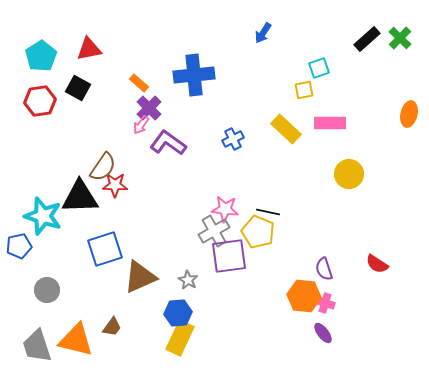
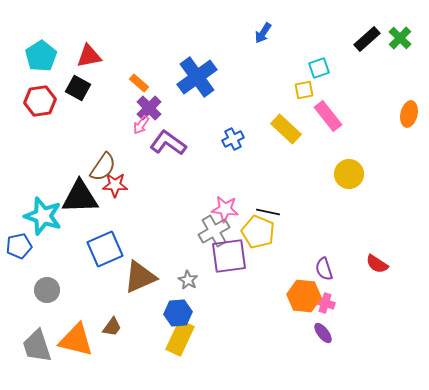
red triangle at (89, 49): moved 7 px down
blue cross at (194, 75): moved 3 px right, 2 px down; rotated 30 degrees counterclockwise
pink rectangle at (330, 123): moved 2 px left, 7 px up; rotated 52 degrees clockwise
blue square at (105, 249): rotated 6 degrees counterclockwise
